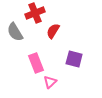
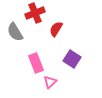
red semicircle: moved 3 px right, 2 px up
purple square: moved 2 px left; rotated 18 degrees clockwise
